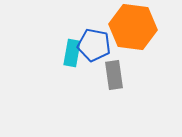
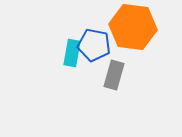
gray rectangle: rotated 24 degrees clockwise
